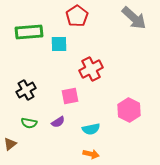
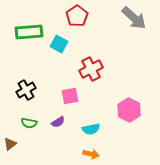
cyan square: rotated 30 degrees clockwise
